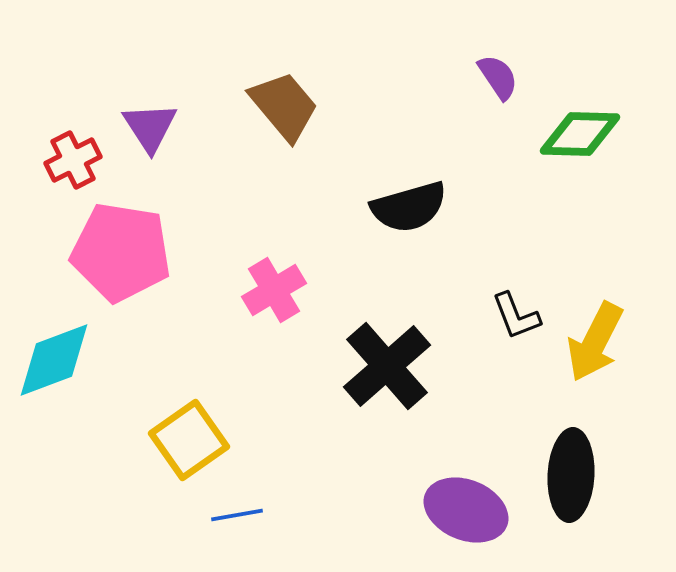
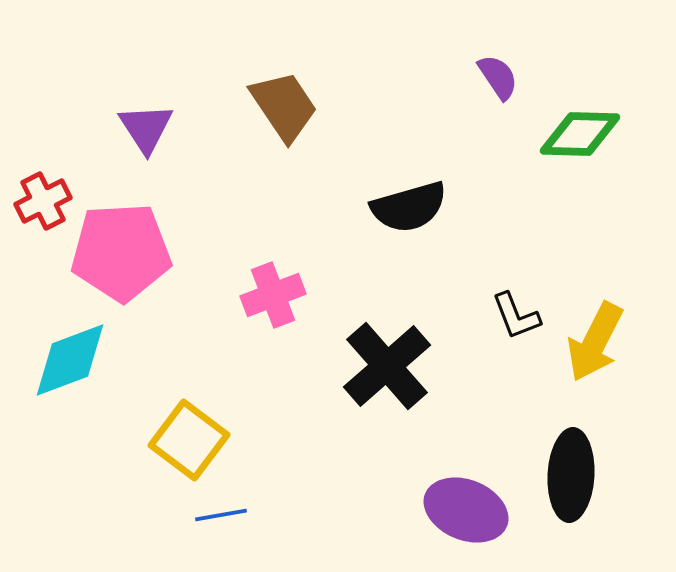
brown trapezoid: rotated 6 degrees clockwise
purple triangle: moved 4 px left, 1 px down
red cross: moved 30 px left, 41 px down
pink pentagon: rotated 12 degrees counterclockwise
pink cross: moved 1 px left, 5 px down; rotated 10 degrees clockwise
cyan diamond: moved 16 px right
yellow square: rotated 18 degrees counterclockwise
blue line: moved 16 px left
